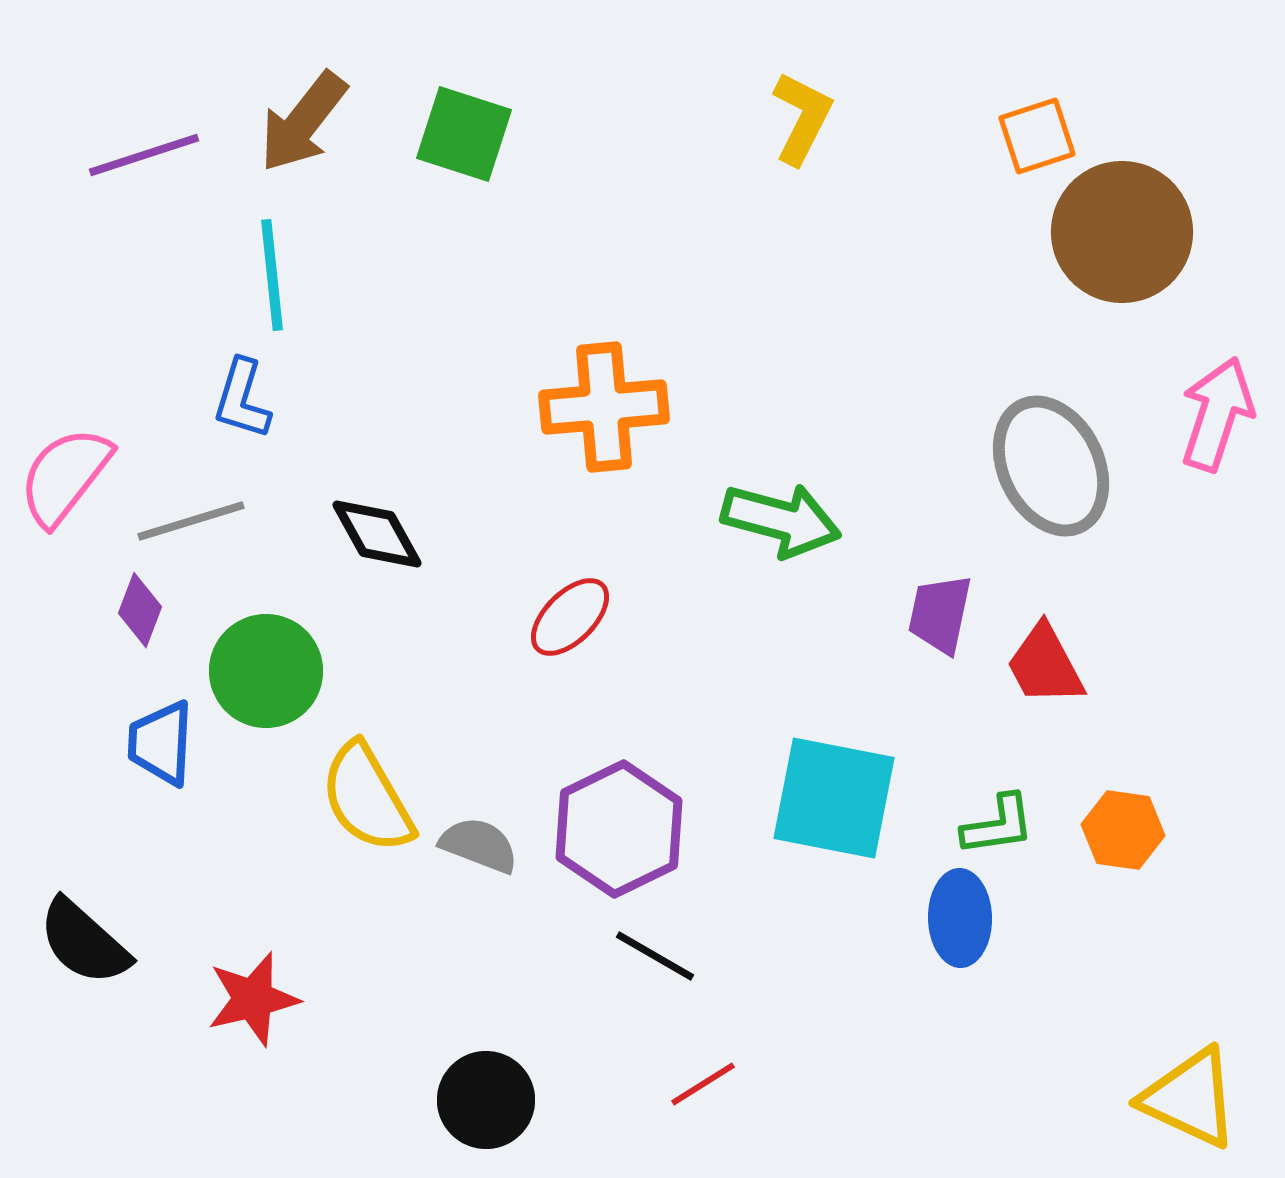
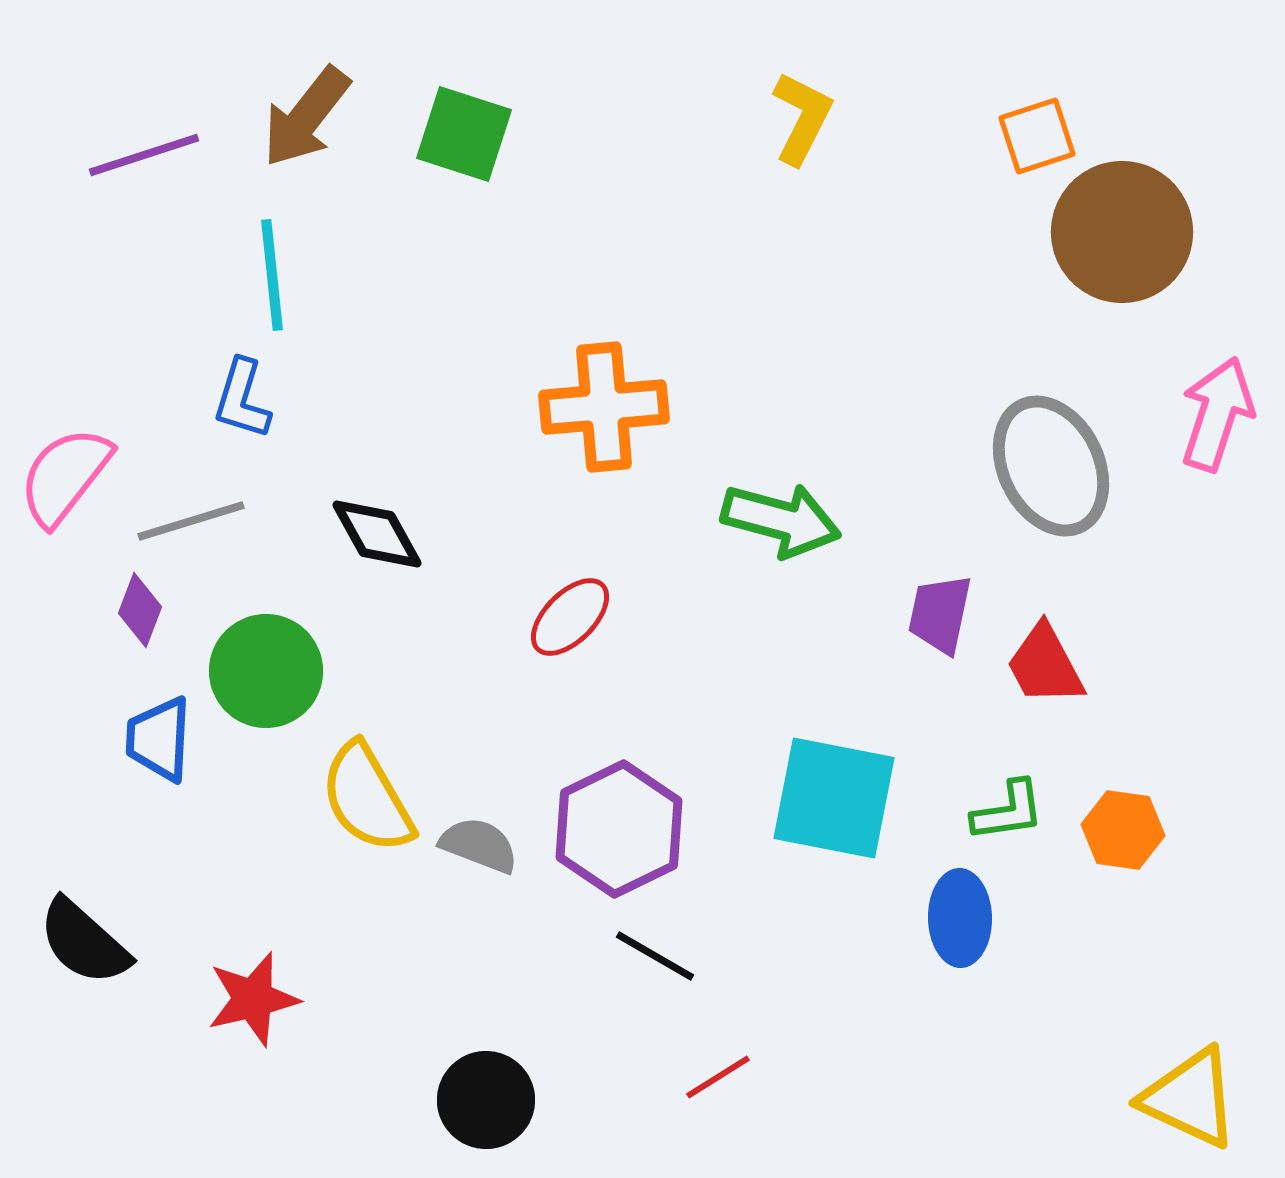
brown arrow: moved 3 px right, 5 px up
blue trapezoid: moved 2 px left, 4 px up
green L-shape: moved 10 px right, 14 px up
red line: moved 15 px right, 7 px up
